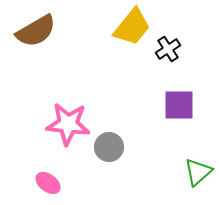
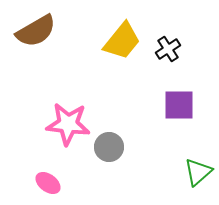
yellow trapezoid: moved 10 px left, 14 px down
